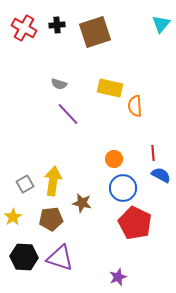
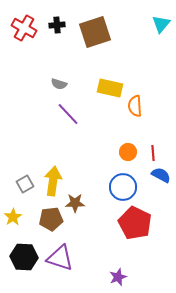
orange circle: moved 14 px right, 7 px up
blue circle: moved 1 px up
brown star: moved 7 px left; rotated 12 degrees counterclockwise
